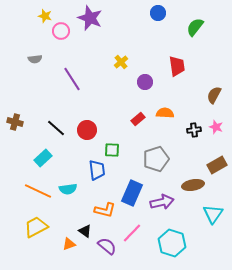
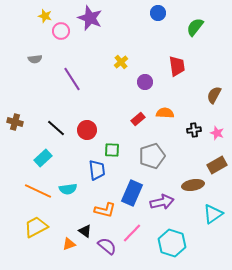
pink star: moved 1 px right, 6 px down
gray pentagon: moved 4 px left, 3 px up
cyan triangle: rotated 20 degrees clockwise
